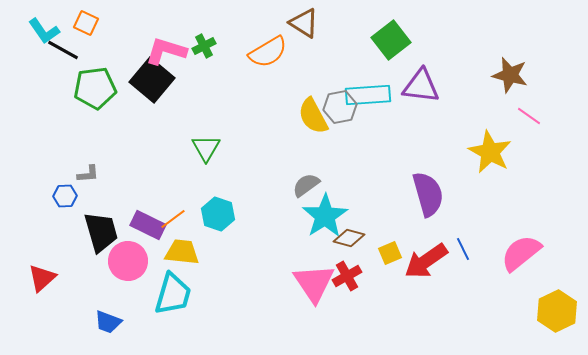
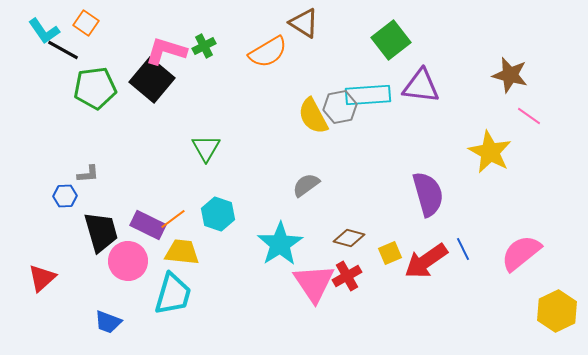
orange square: rotated 10 degrees clockwise
cyan star: moved 45 px left, 28 px down
